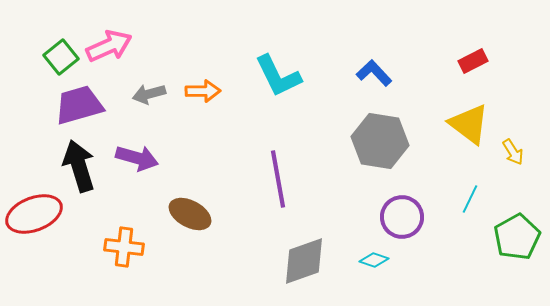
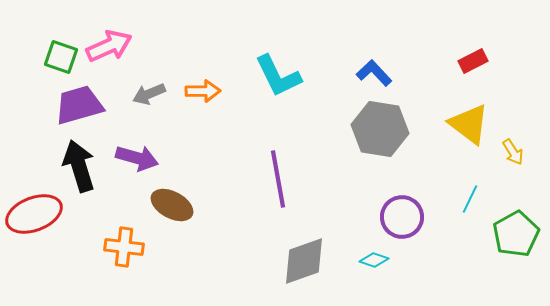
green square: rotated 32 degrees counterclockwise
gray arrow: rotated 8 degrees counterclockwise
gray hexagon: moved 12 px up
brown ellipse: moved 18 px left, 9 px up
green pentagon: moved 1 px left, 3 px up
